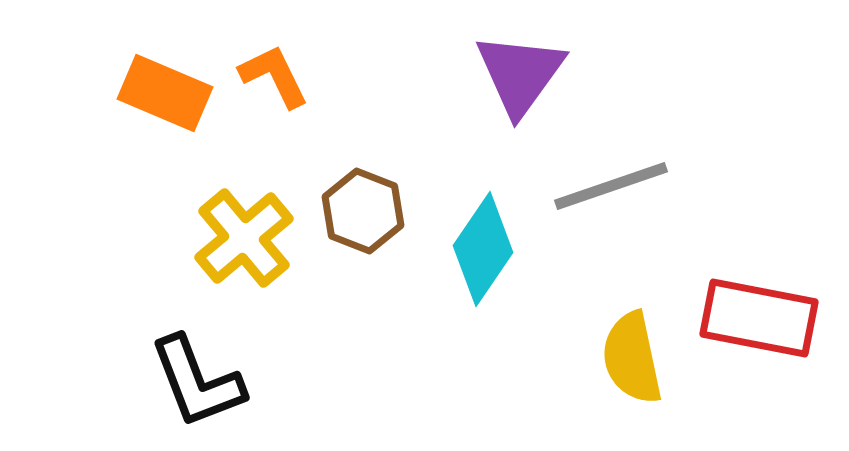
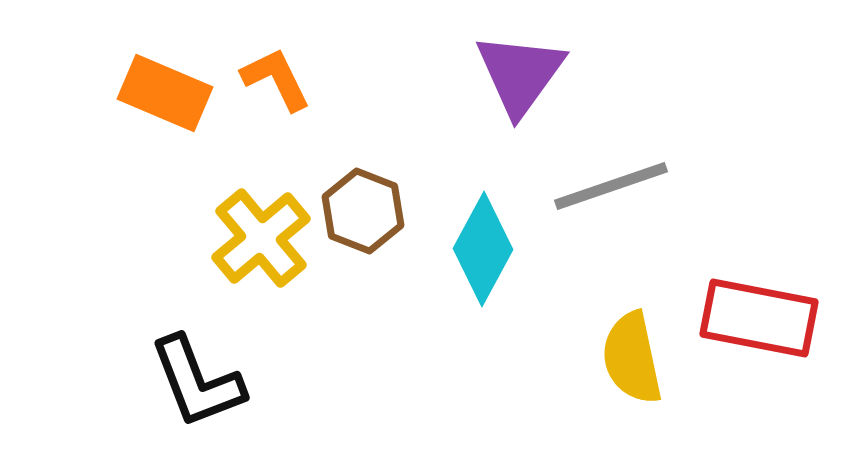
orange L-shape: moved 2 px right, 3 px down
yellow cross: moved 17 px right
cyan diamond: rotated 6 degrees counterclockwise
